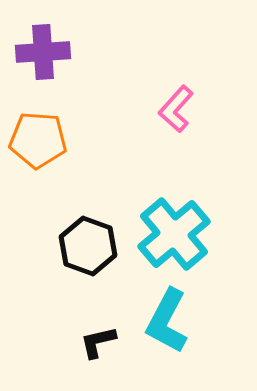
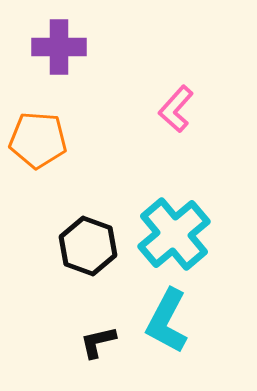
purple cross: moved 16 px right, 5 px up; rotated 4 degrees clockwise
